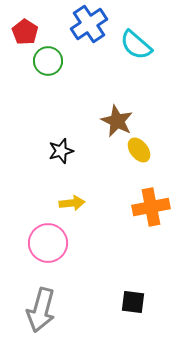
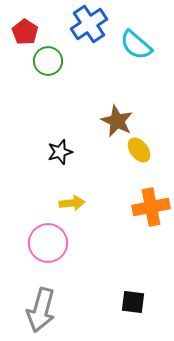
black star: moved 1 px left, 1 px down
